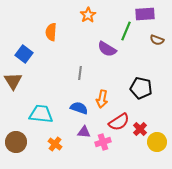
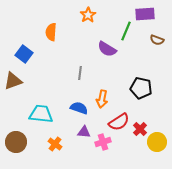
brown triangle: rotated 42 degrees clockwise
